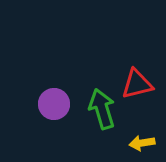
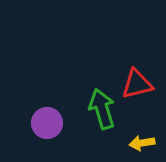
purple circle: moved 7 px left, 19 px down
